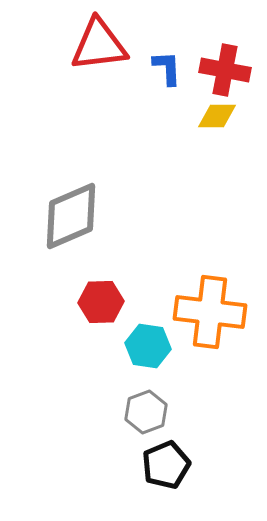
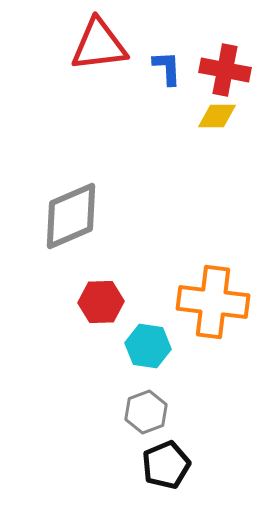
orange cross: moved 3 px right, 10 px up
